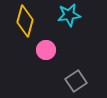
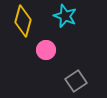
cyan star: moved 4 px left, 1 px down; rotated 30 degrees clockwise
yellow diamond: moved 2 px left
